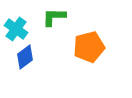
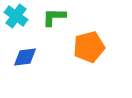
cyan cross: moved 13 px up
blue diamond: rotated 30 degrees clockwise
